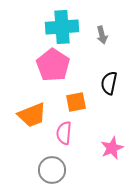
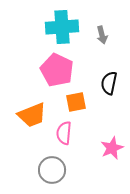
pink pentagon: moved 4 px right, 5 px down; rotated 8 degrees counterclockwise
